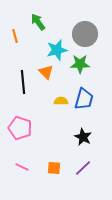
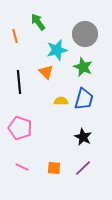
green star: moved 3 px right, 3 px down; rotated 24 degrees clockwise
black line: moved 4 px left
